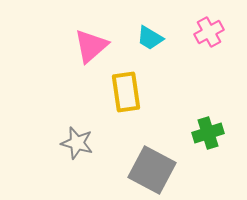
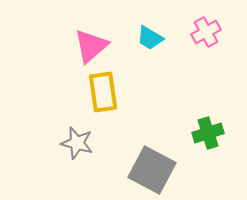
pink cross: moved 3 px left
yellow rectangle: moved 23 px left
